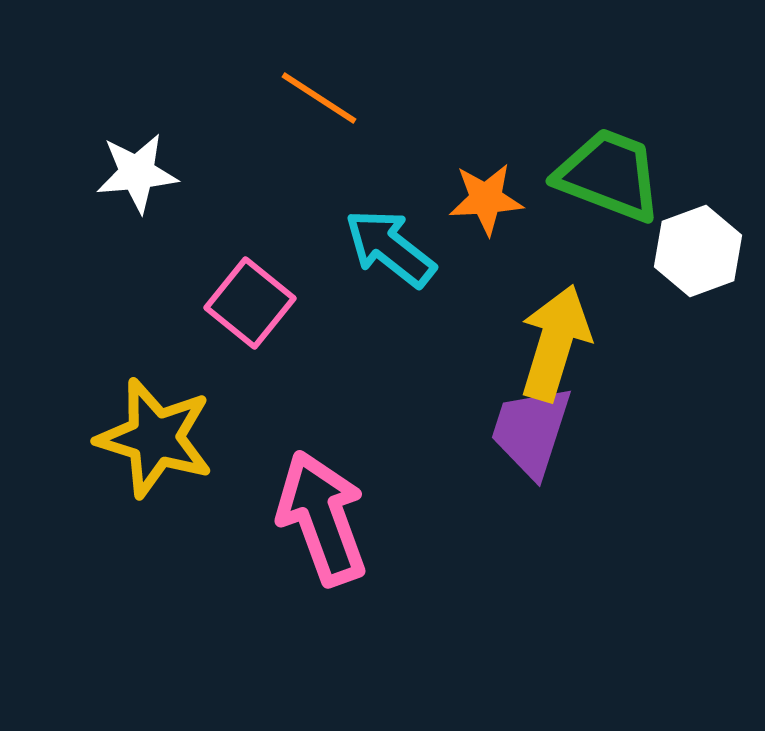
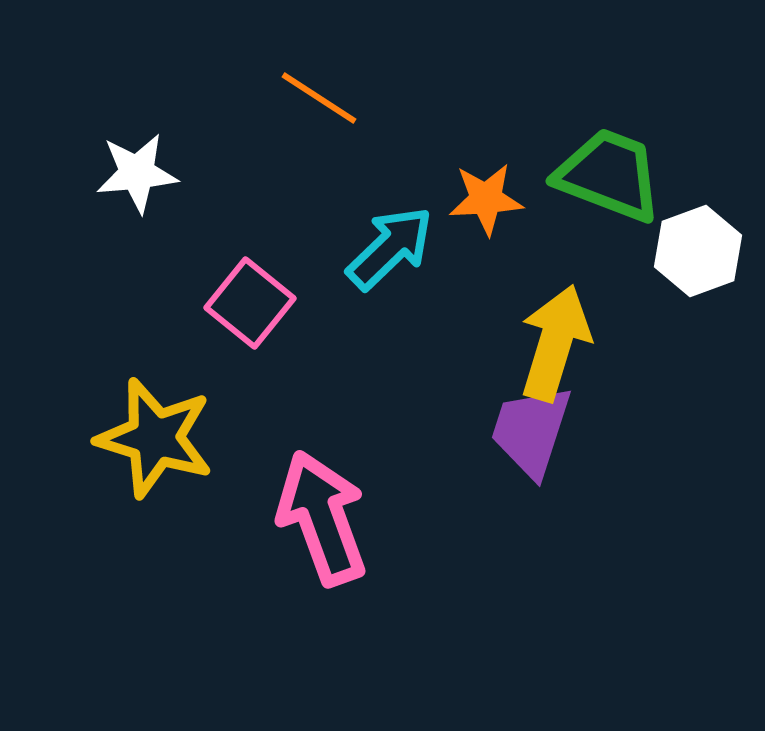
cyan arrow: rotated 98 degrees clockwise
